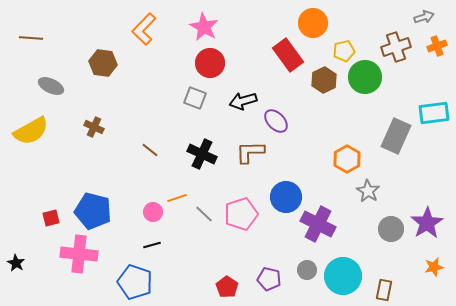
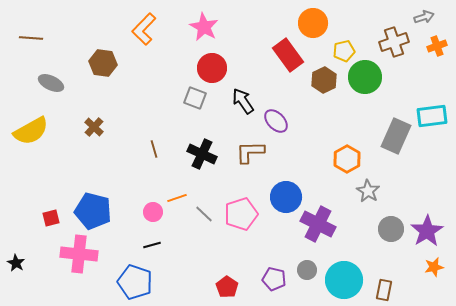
brown cross at (396, 47): moved 2 px left, 5 px up
red circle at (210, 63): moved 2 px right, 5 px down
gray ellipse at (51, 86): moved 3 px up
black arrow at (243, 101): rotated 72 degrees clockwise
cyan rectangle at (434, 113): moved 2 px left, 3 px down
brown cross at (94, 127): rotated 18 degrees clockwise
brown line at (150, 150): moved 4 px right, 1 px up; rotated 36 degrees clockwise
purple star at (427, 223): moved 8 px down
cyan circle at (343, 276): moved 1 px right, 4 px down
purple pentagon at (269, 279): moved 5 px right
